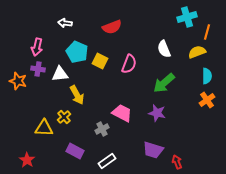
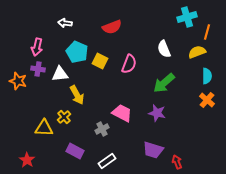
orange cross: rotated 14 degrees counterclockwise
